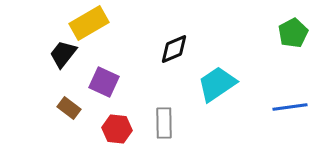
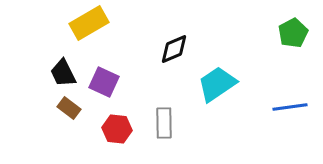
black trapezoid: moved 19 px down; rotated 64 degrees counterclockwise
